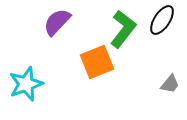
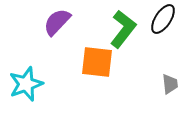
black ellipse: moved 1 px right, 1 px up
orange square: rotated 28 degrees clockwise
gray trapezoid: rotated 45 degrees counterclockwise
